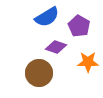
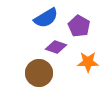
blue semicircle: moved 1 px left, 1 px down
